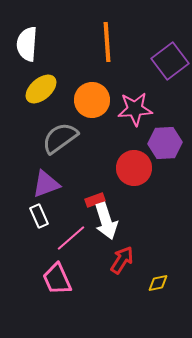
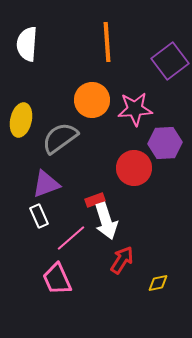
yellow ellipse: moved 20 px left, 31 px down; rotated 36 degrees counterclockwise
